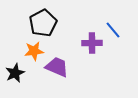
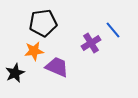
black pentagon: rotated 20 degrees clockwise
purple cross: moved 1 px left; rotated 30 degrees counterclockwise
